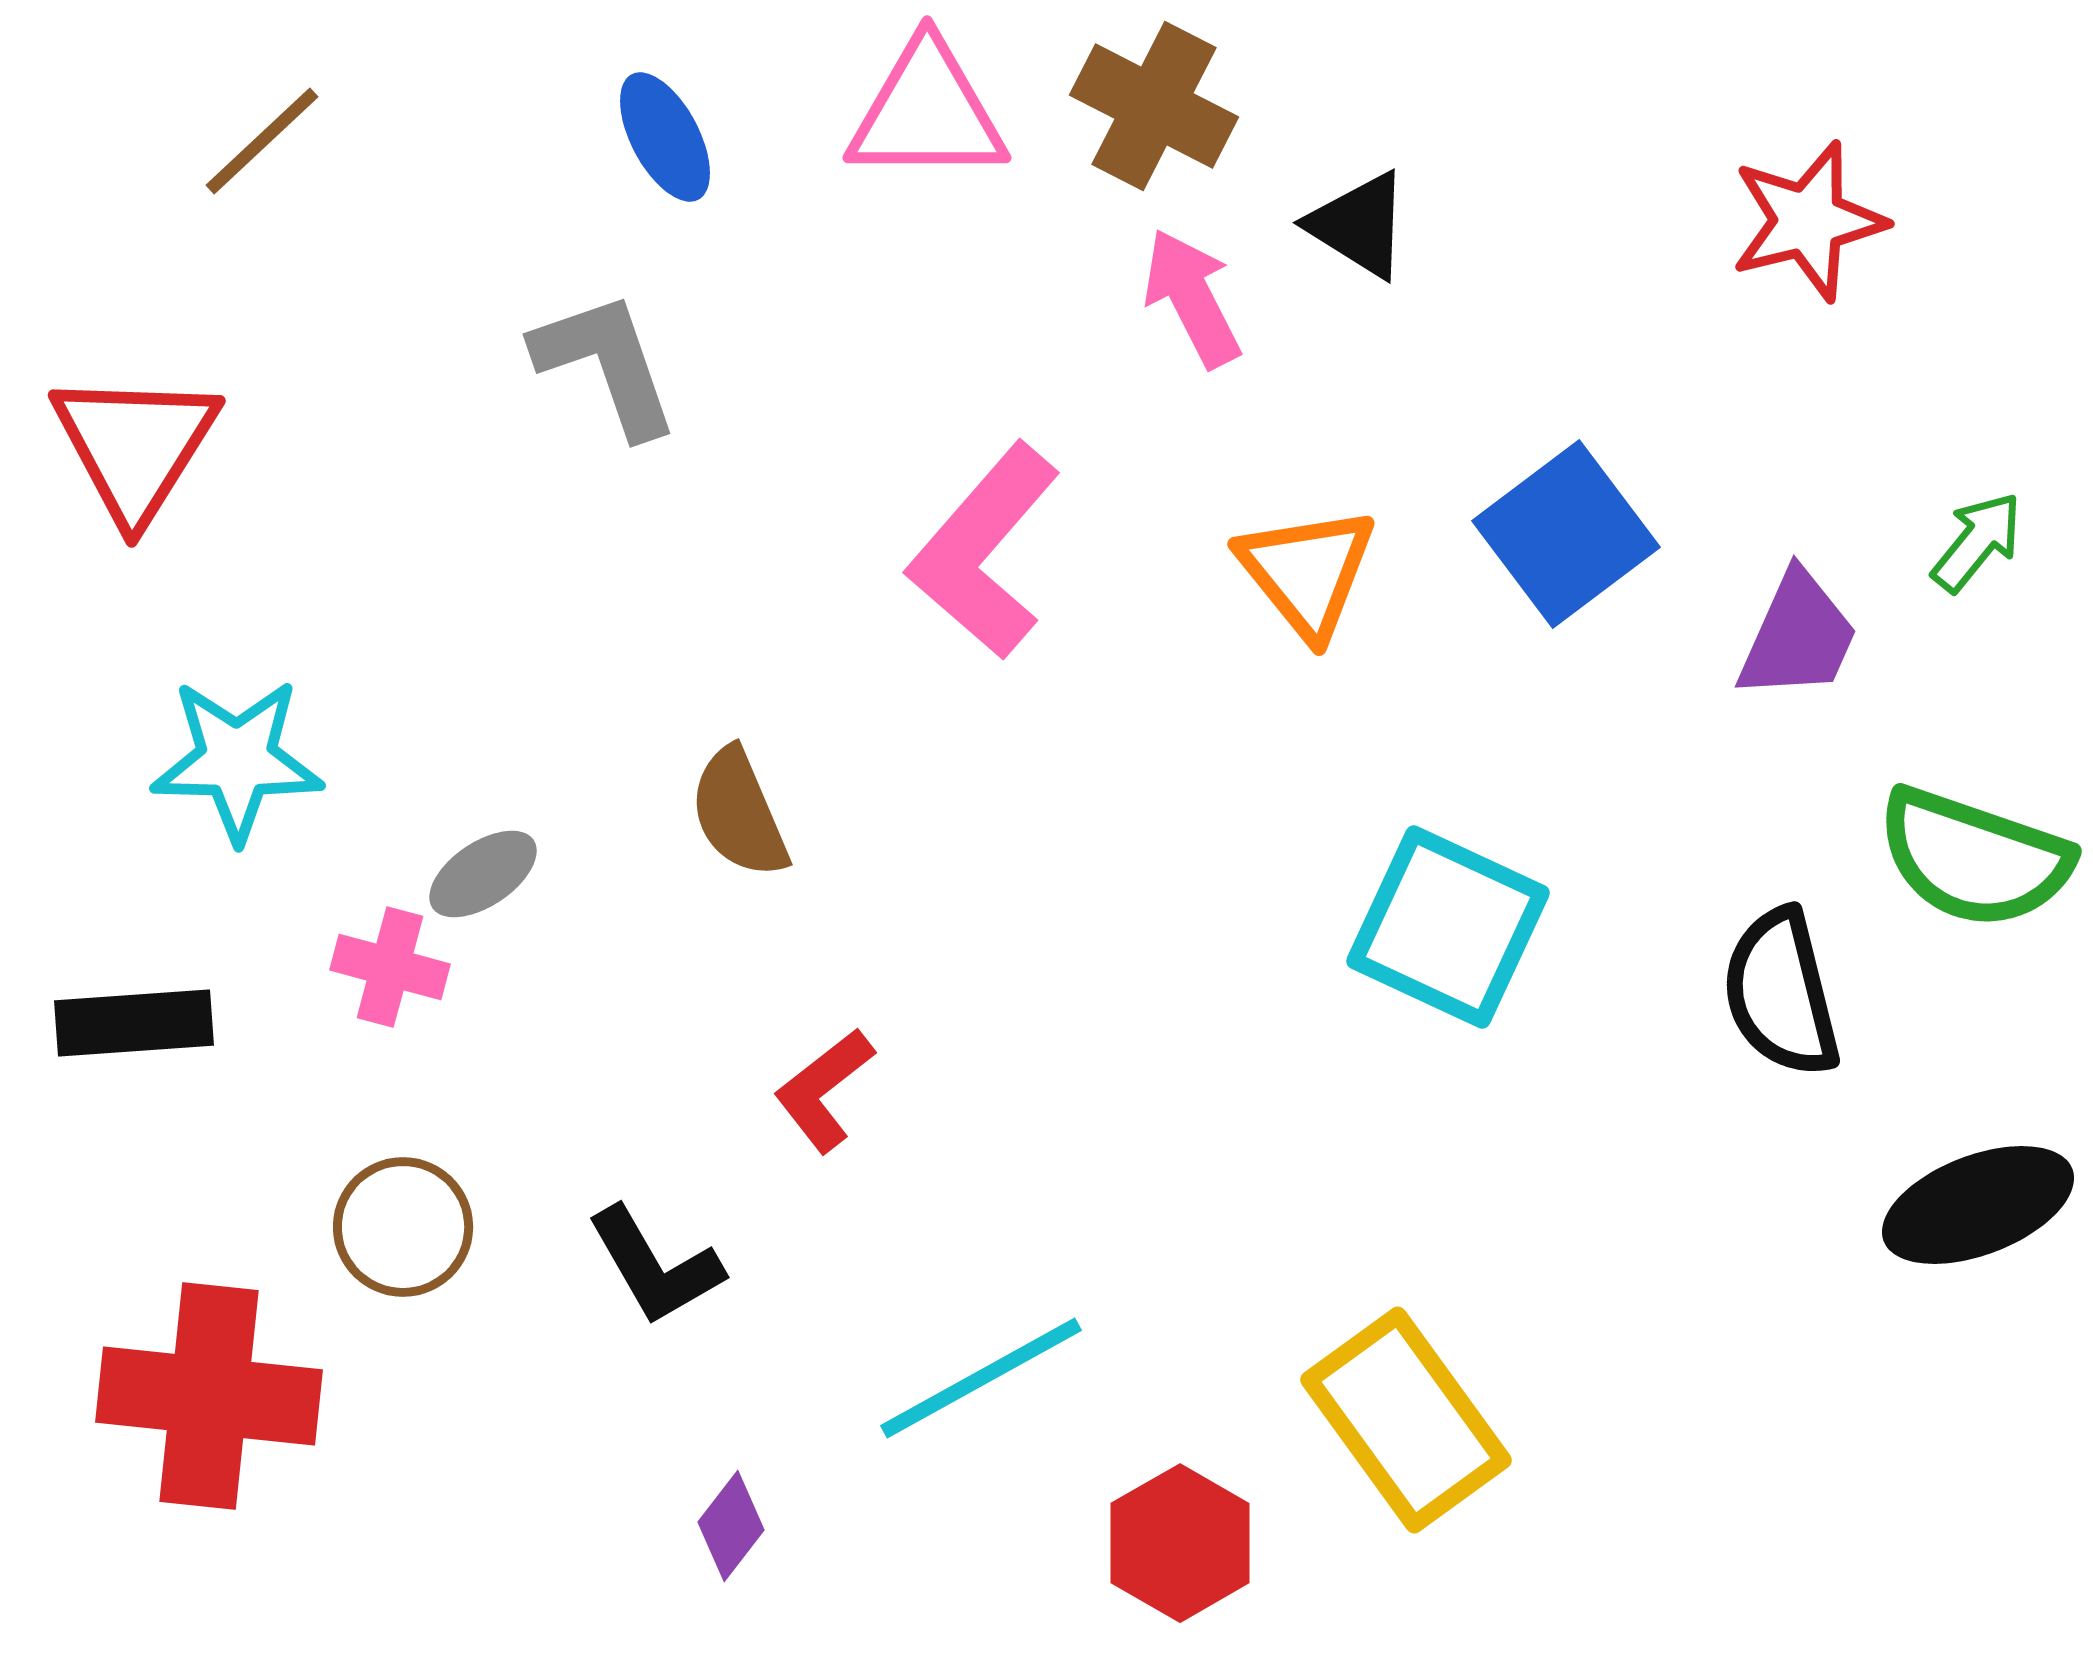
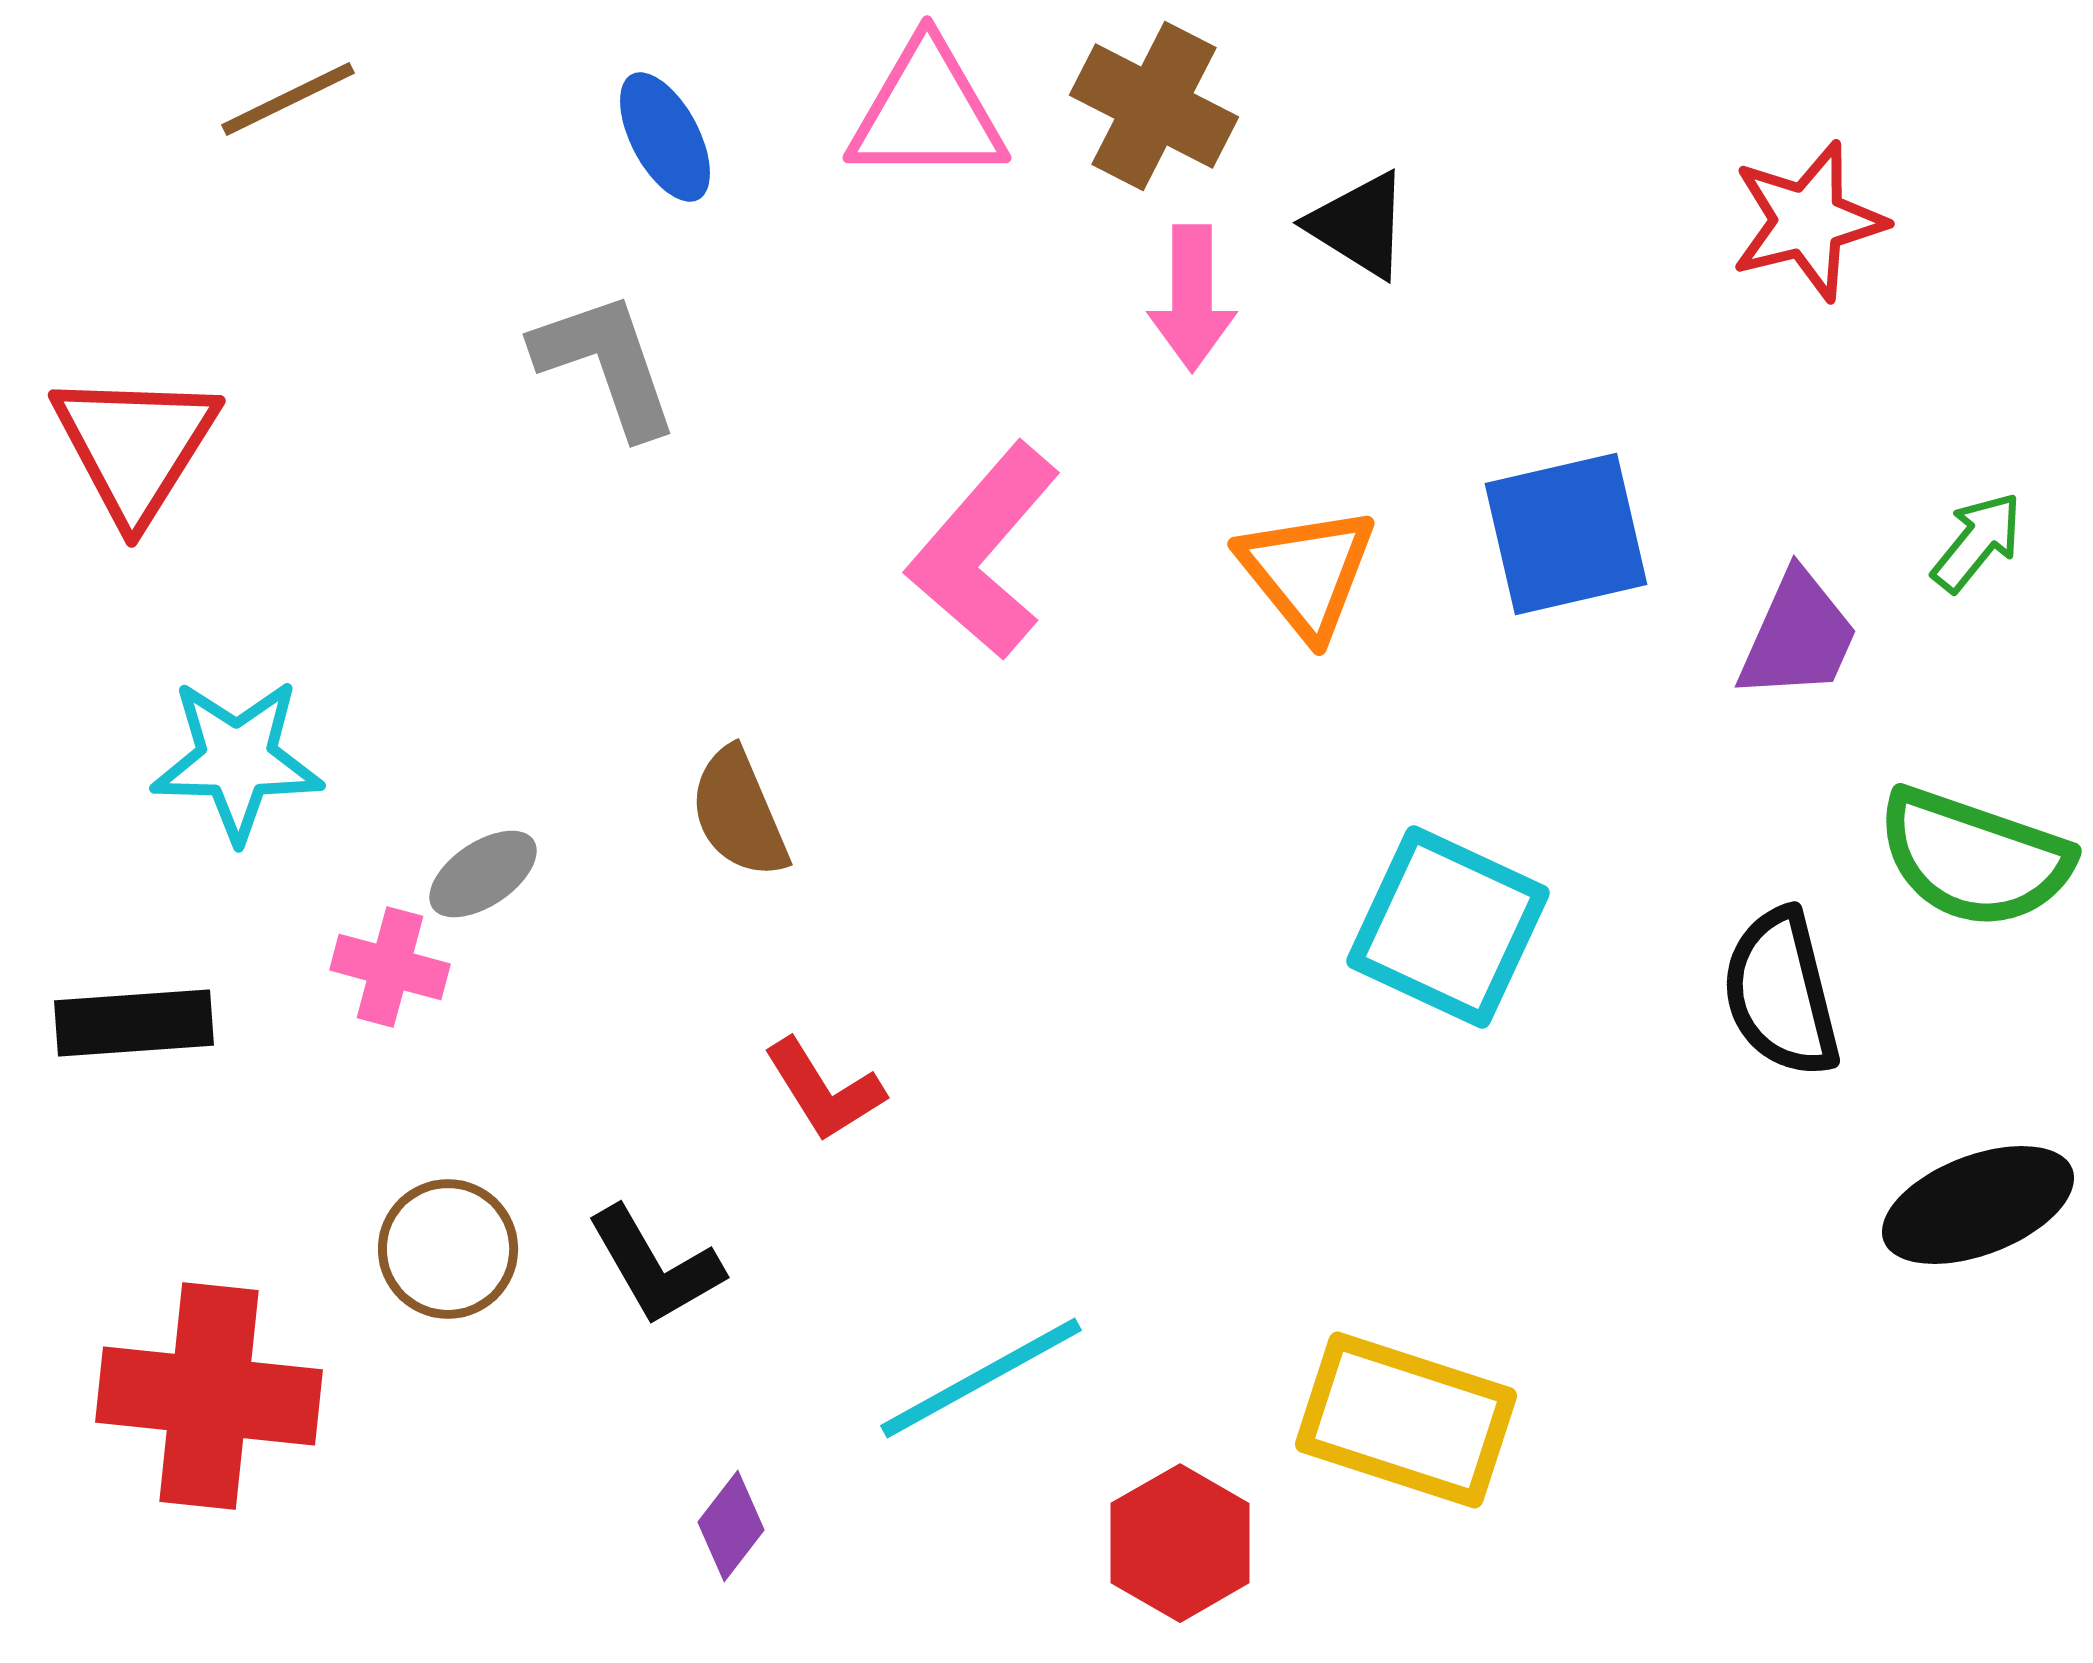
brown line: moved 26 px right, 42 px up; rotated 17 degrees clockwise
pink arrow: rotated 153 degrees counterclockwise
blue square: rotated 24 degrees clockwise
red L-shape: rotated 84 degrees counterclockwise
brown circle: moved 45 px right, 22 px down
yellow rectangle: rotated 36 degrees counterclockwise
